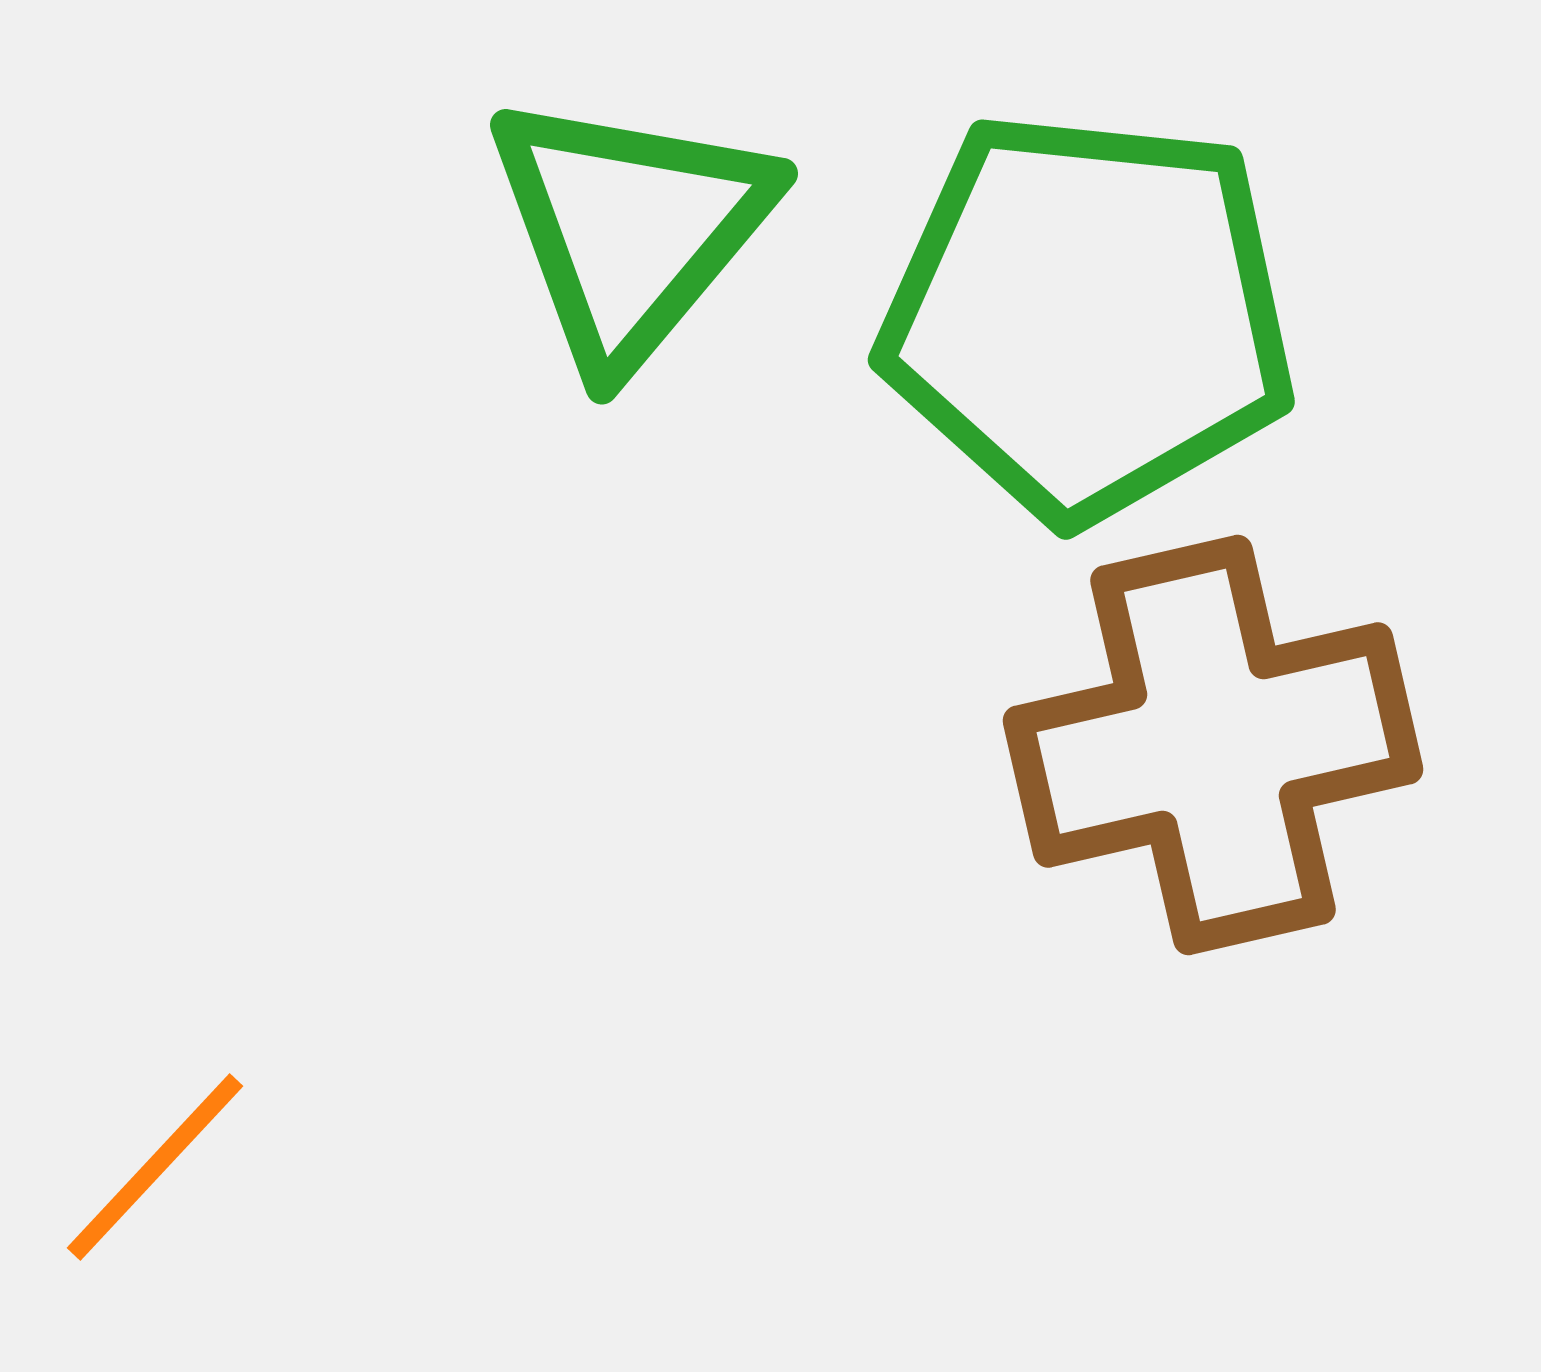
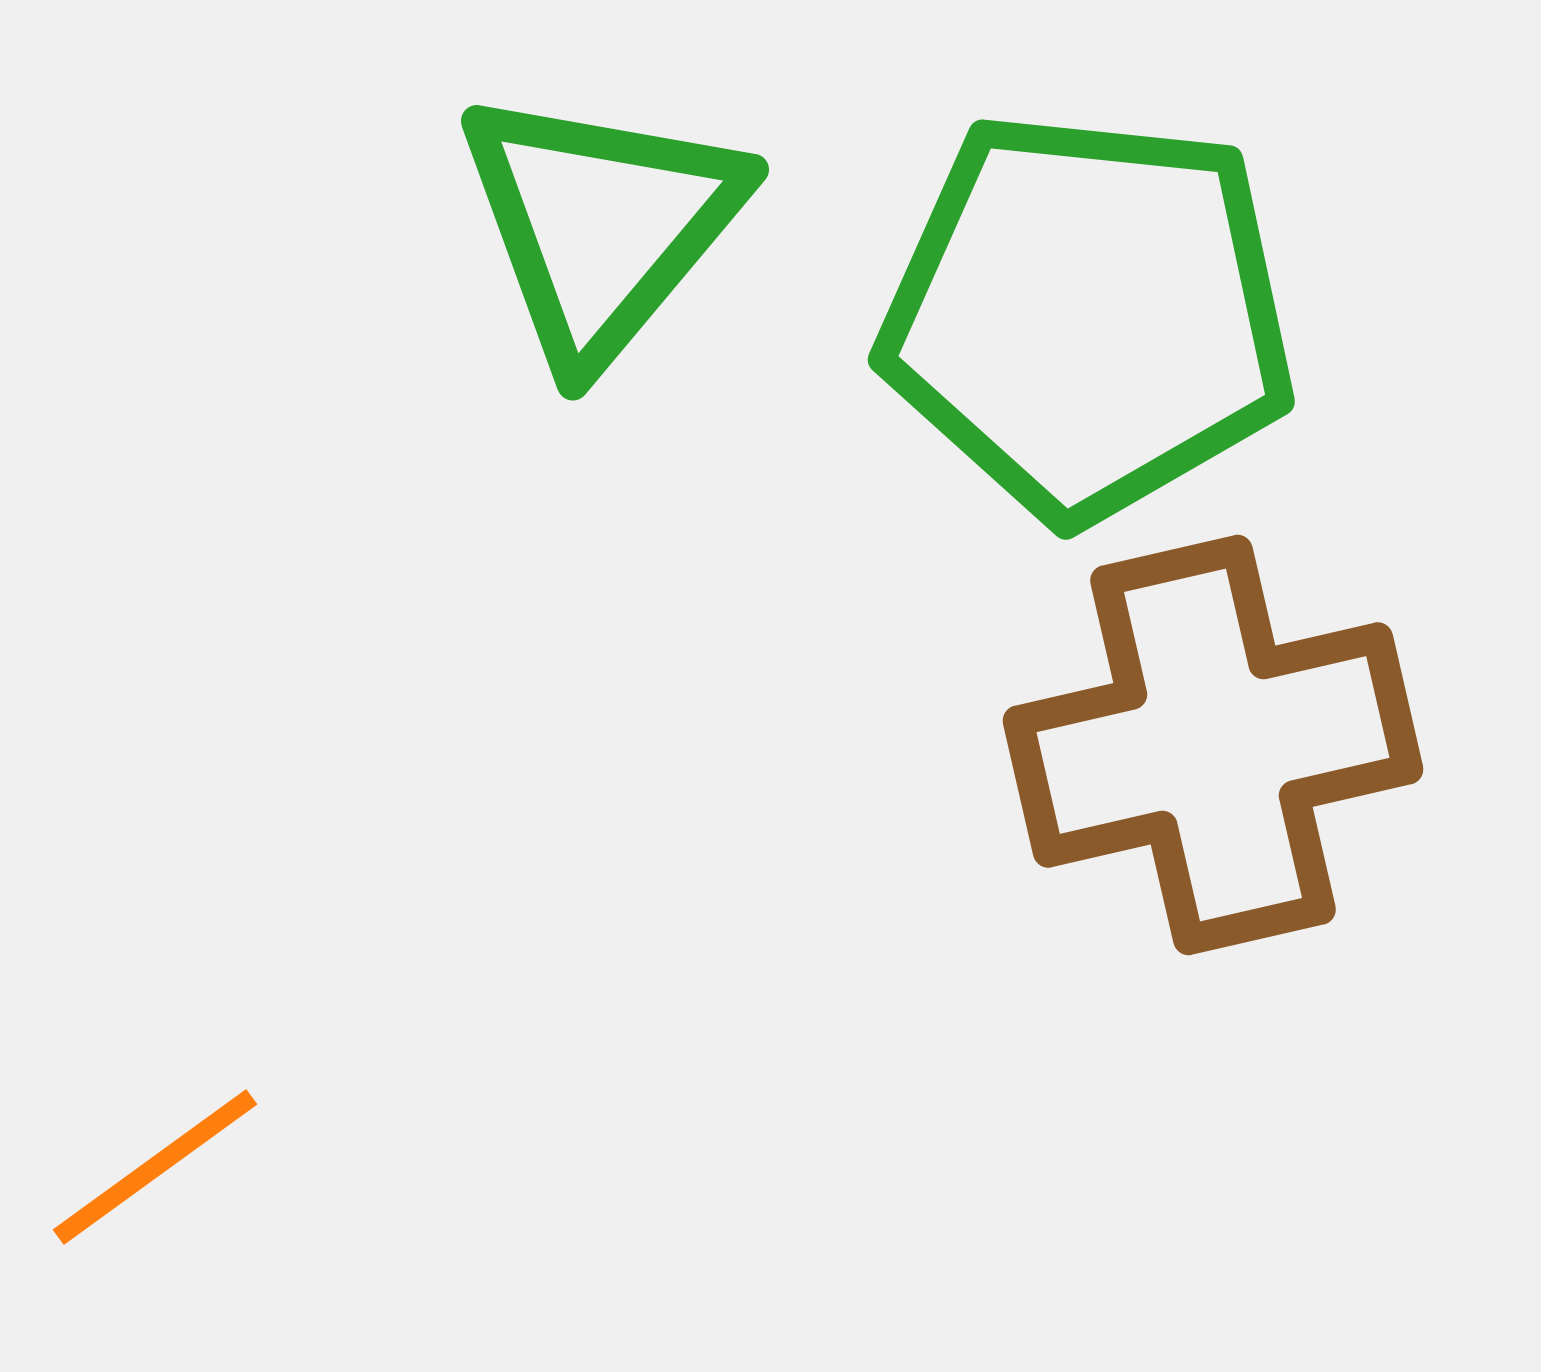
green triangle: moved 29 px left, 4 px up
orange line: rotated 11 degrees clockwise
